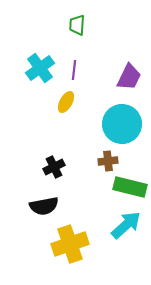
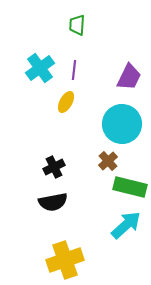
brown cross: rotated 36 degrees counterclockwise
black semicircle: moved 9 px right, 4 px up
yellow cross: moved 5 px left, 16 px down
